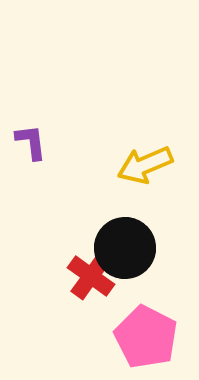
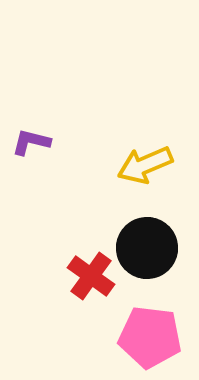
purple L-shape: rotated 69 degrees counterclockwise
black circle: moved 22 px right
pink pentagon: moved 4 px right; rotated 20 degrees counterclockwise
